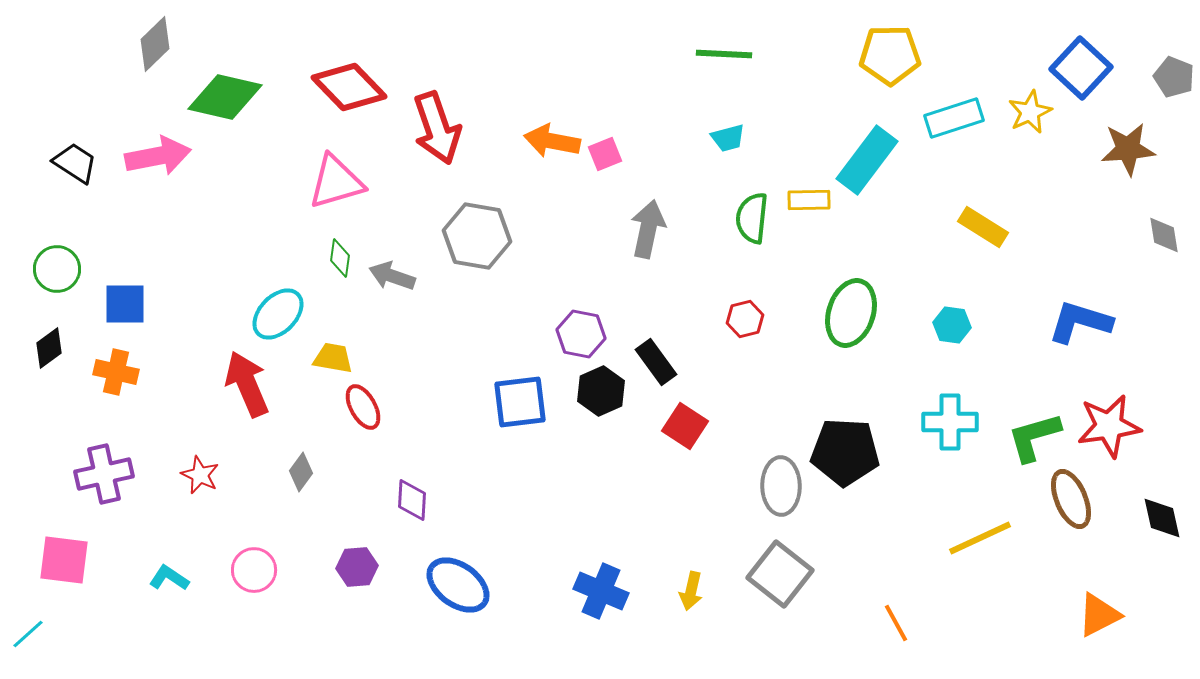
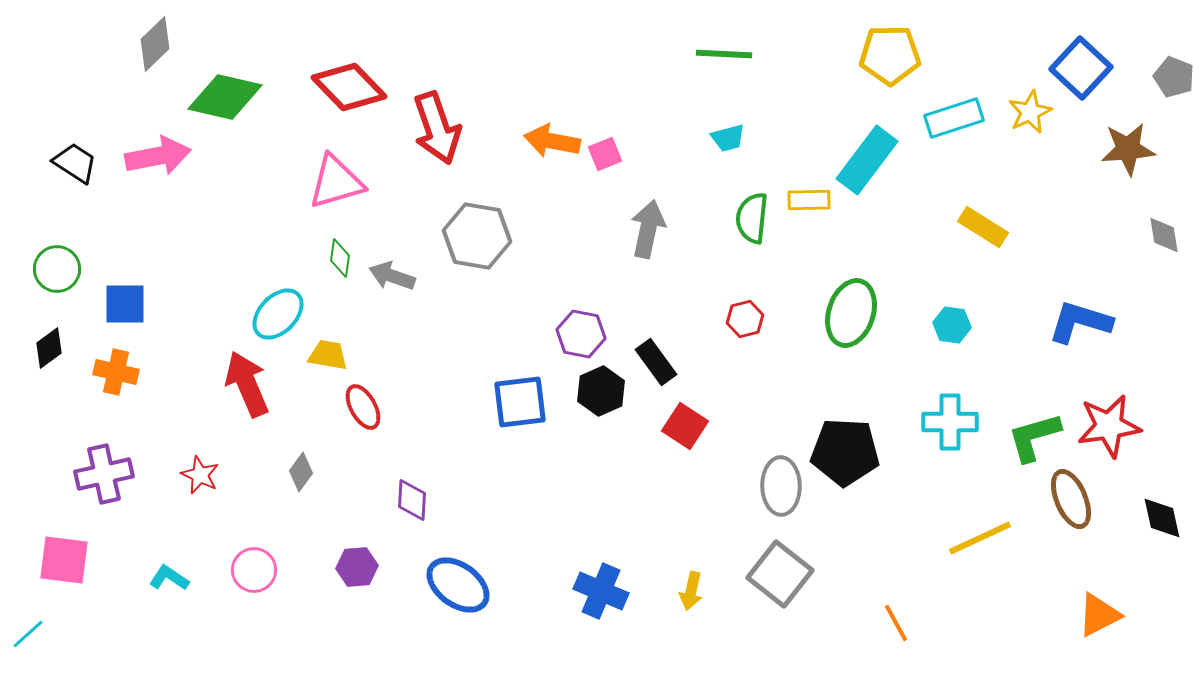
yellow trapezoid at (333, 358): moved 5 px left, 3 px up
